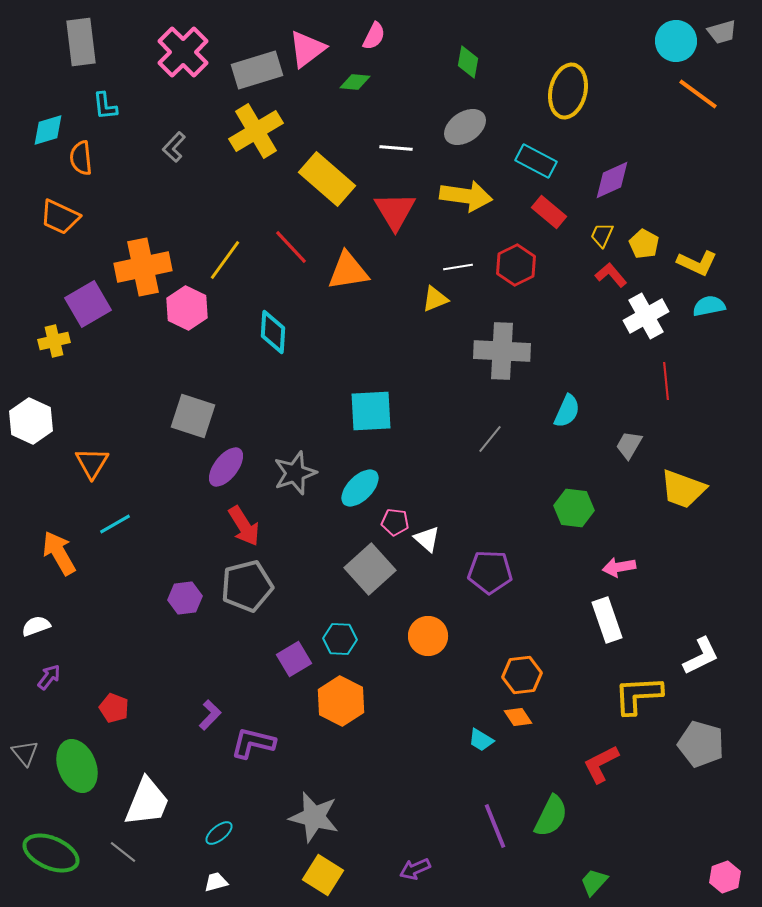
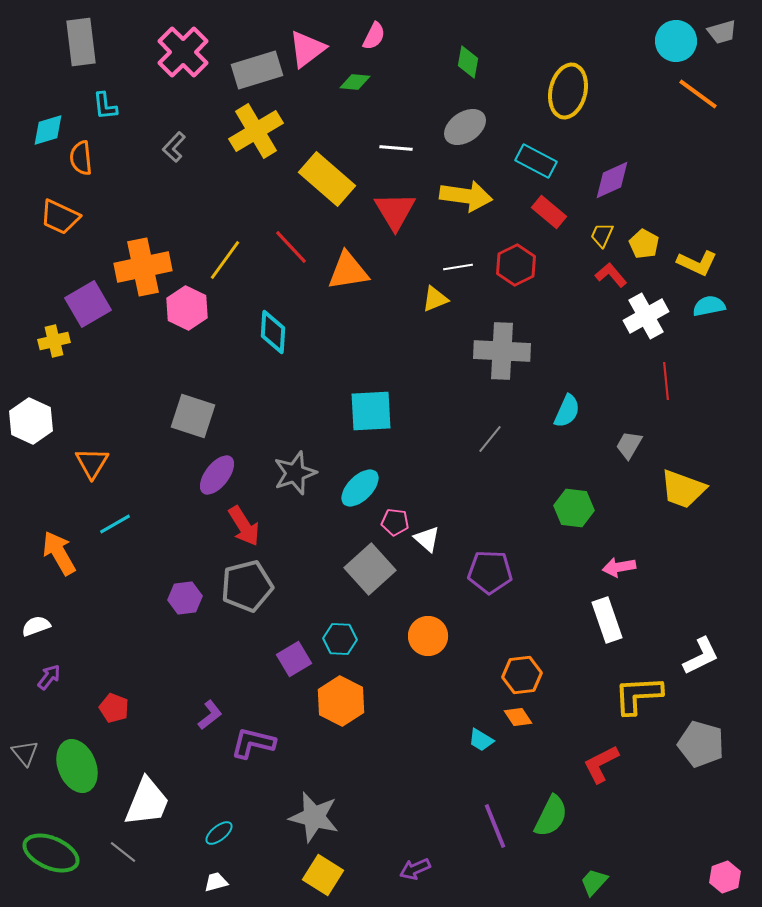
purple ellipse at (226, 467): moved 9 px left, 8 px down
purple L-shape at (210, 715): rotated 8 degrees clockwise
